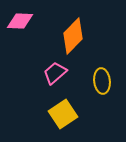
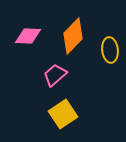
pink diamond: moved 8 px right, 15 px down
pink trapezoid: moved 2 px down
yellow ellipse: moved 8 px right, 31 px up
